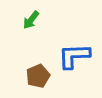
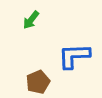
brown pentagon: moved 6 px down
